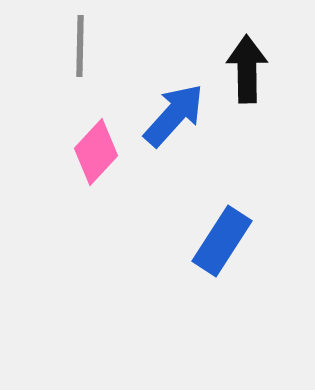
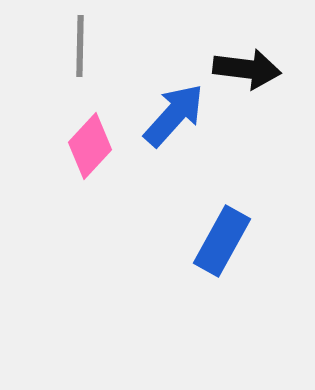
black arrow: rotated 98 degrees clockwise
pink diamond: moved 6 px left, 6 px up
blue rectangle: rotated 4 degrees counterclockwise
